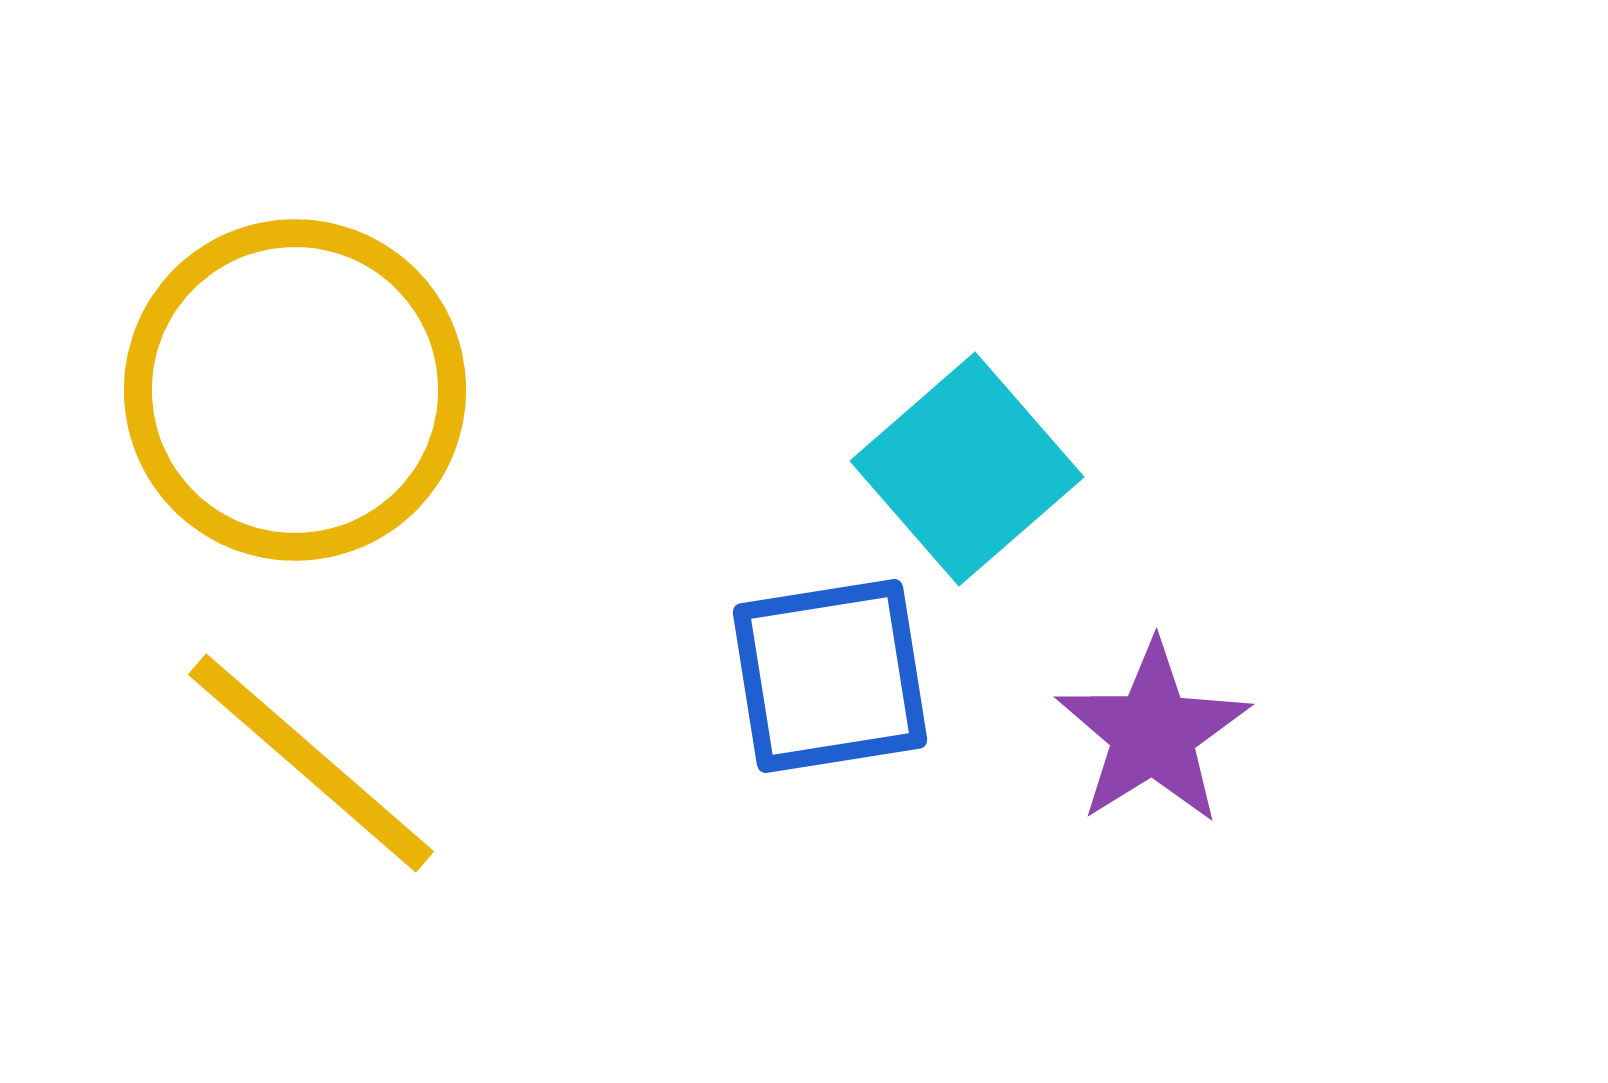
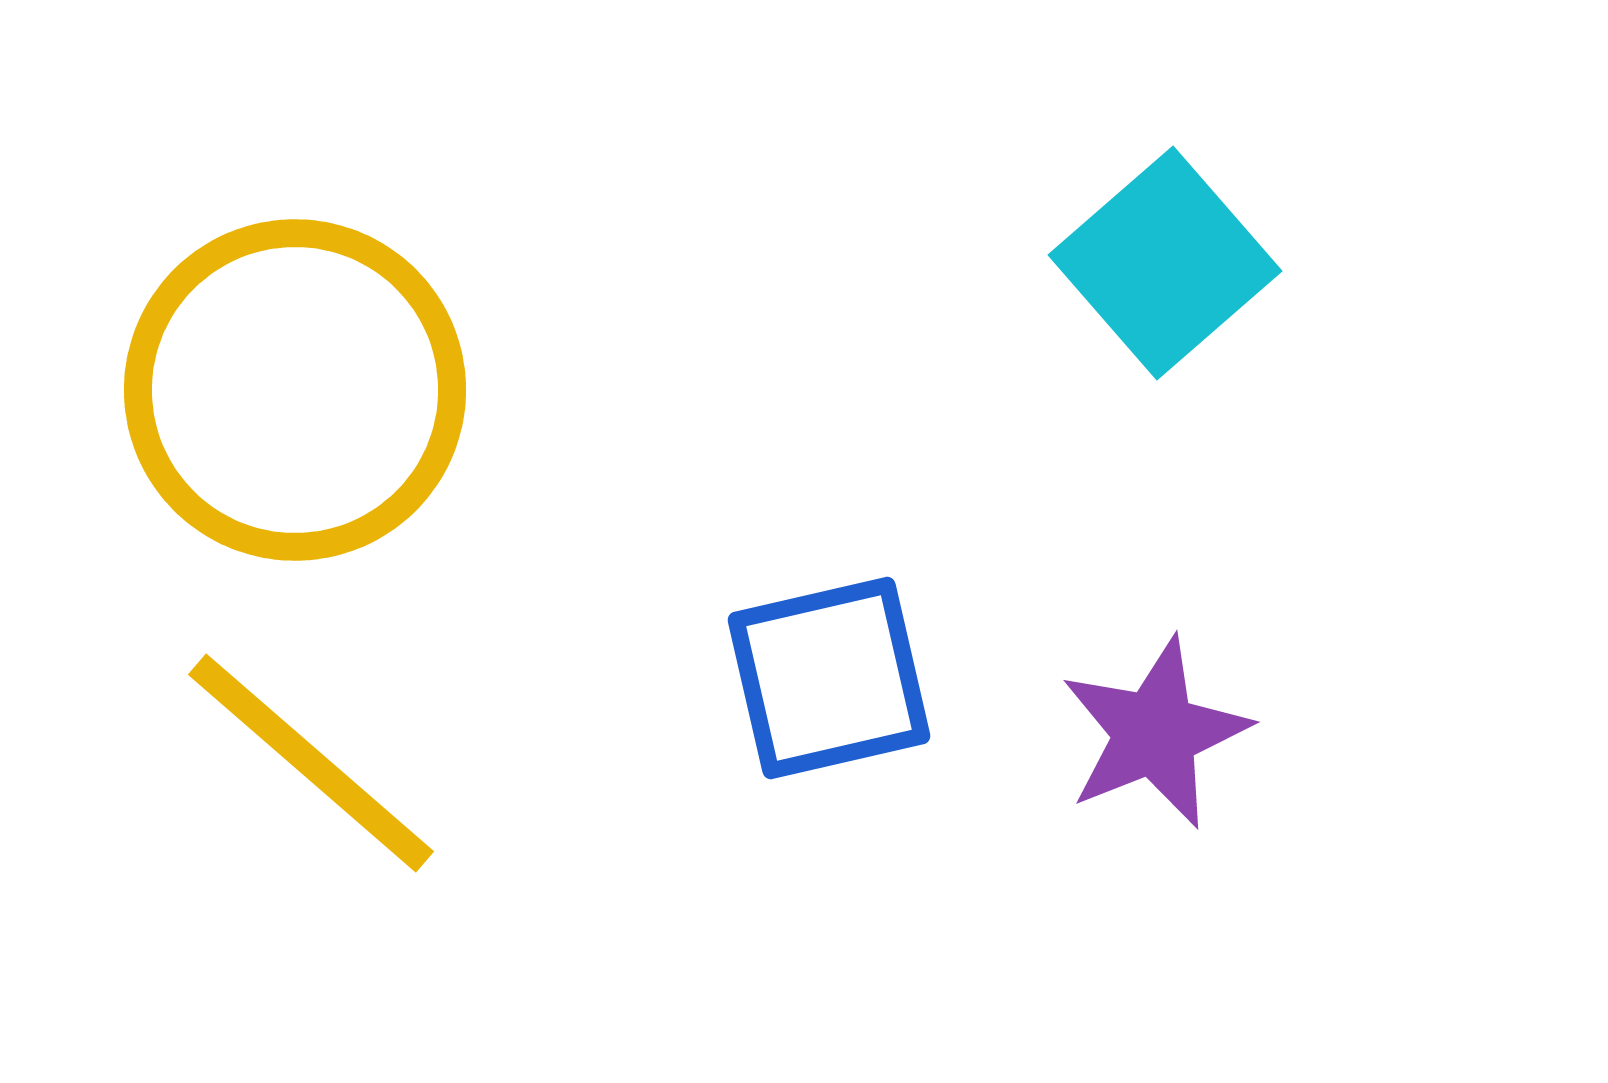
cyan square: moved 198 px right, 206 px up
blue square: moved 1 px left, 2 px down; rotated 4 degrees counterclockwise
purple star: moved 2 px right; rotated 10 degrees clockwise
